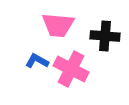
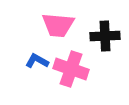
black cross: rotated 8 degrees counterclockwise
pink cross: rotated 8 degrees counterclockwise
